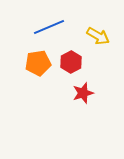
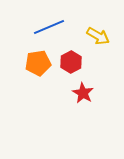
red star: rotated 25 degrees counterclockwise
